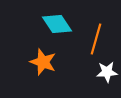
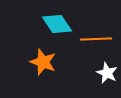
orange line: rotated 72 degrees clockwise
white star: moved 1 px down; rotated 30 degrees clockwise
